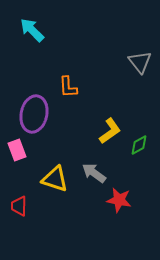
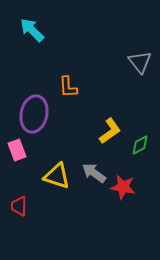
green diamond: moved 1 px right
yellow triangle: moved 2 px right, 3 px up
red star: moved 4 px right, 13 px up
